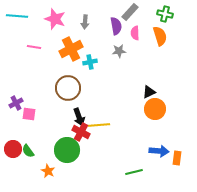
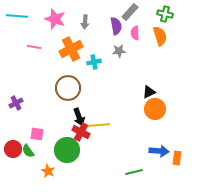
cyan cross: moved 4 px right
pink square: moved 8 px right, 20 px down
